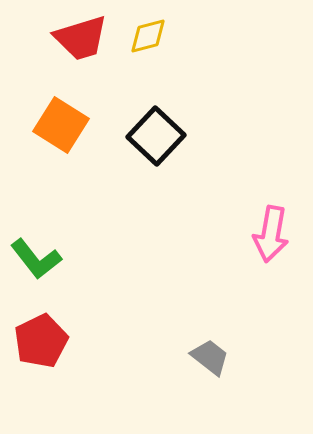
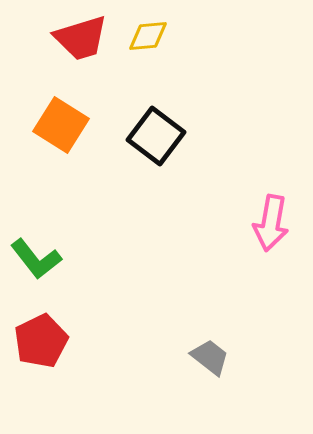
yellow diamond: rotated 9 degrees clockwise
black square: rotated 6 degrees counterclockwise
pink arrow: moved 11 px up
